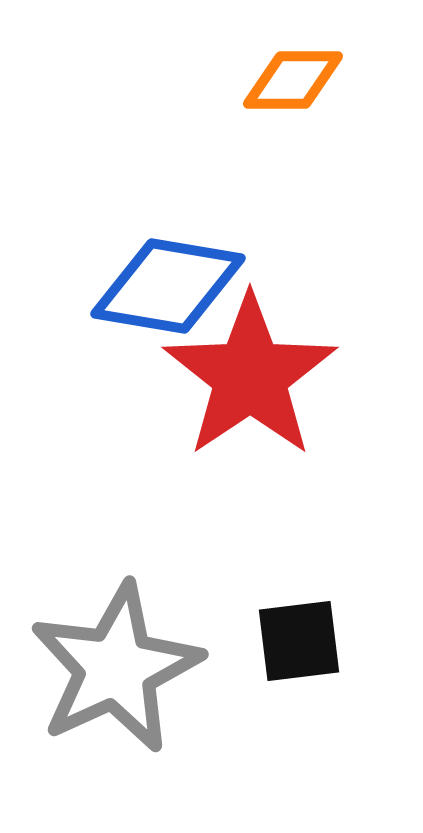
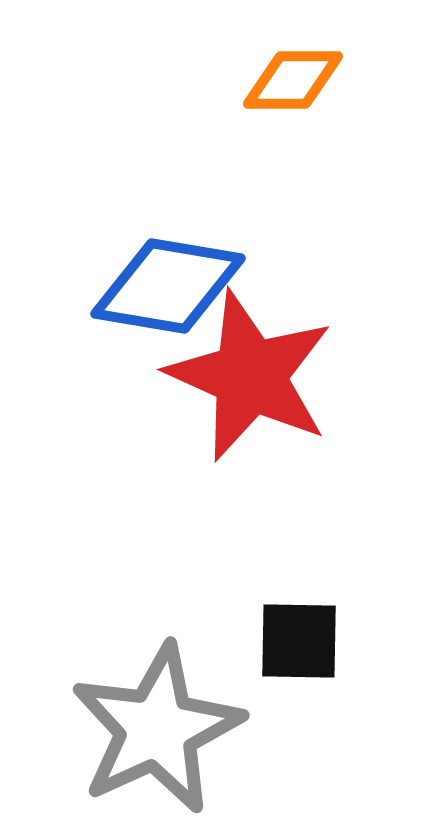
red star: rotated 14 degrees counterclockwise
black square: rotated 8 degrees clockwise
gray star: moved 41 px right, 61 px down
